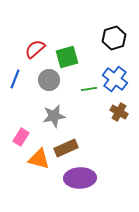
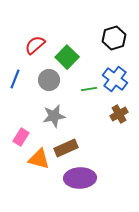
red semicircle: moved 4 px up
green square: rotated 30 degrees counterclockwise
brown cross: moved 2 px down; rotated 30 degrees clockwise
